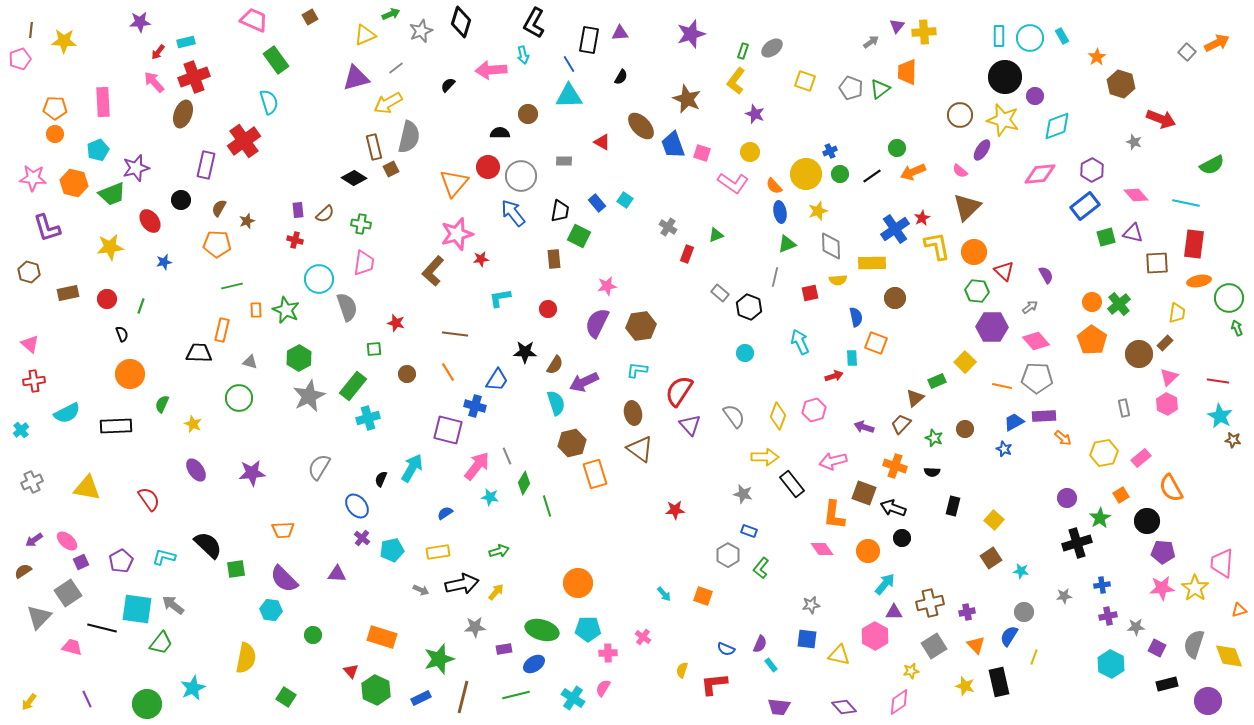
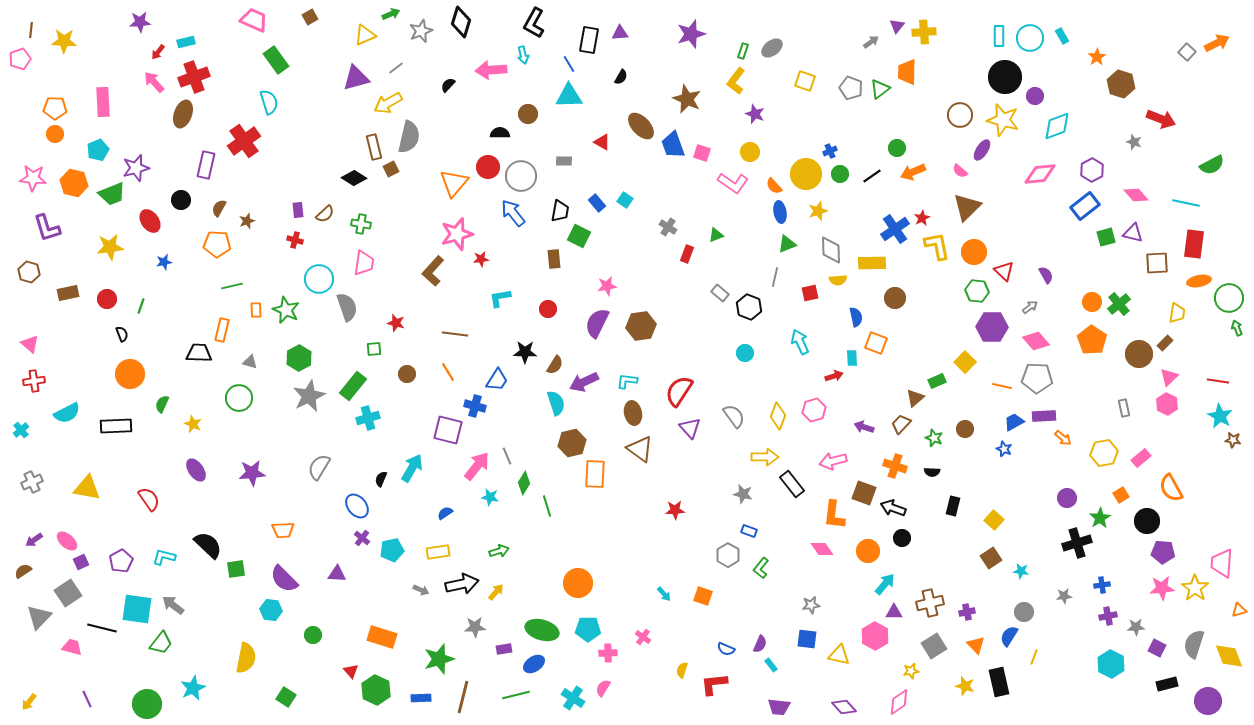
gray diamond at (831, 246): moved 4 px down
cyan L-shape at (637, 370): moved 10 px left, 11 px down
purple triangle at (690, 425): moved 3 px down
orange rectangle at (595, 474): rotated 20 degrees clockwise
blue rectangle at (421, 698): rotated 24 degrees clockwise
